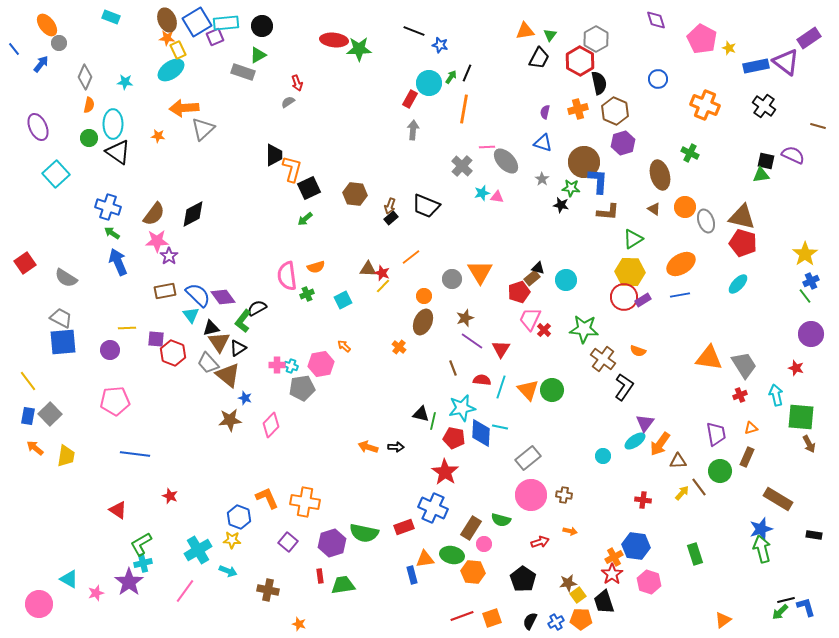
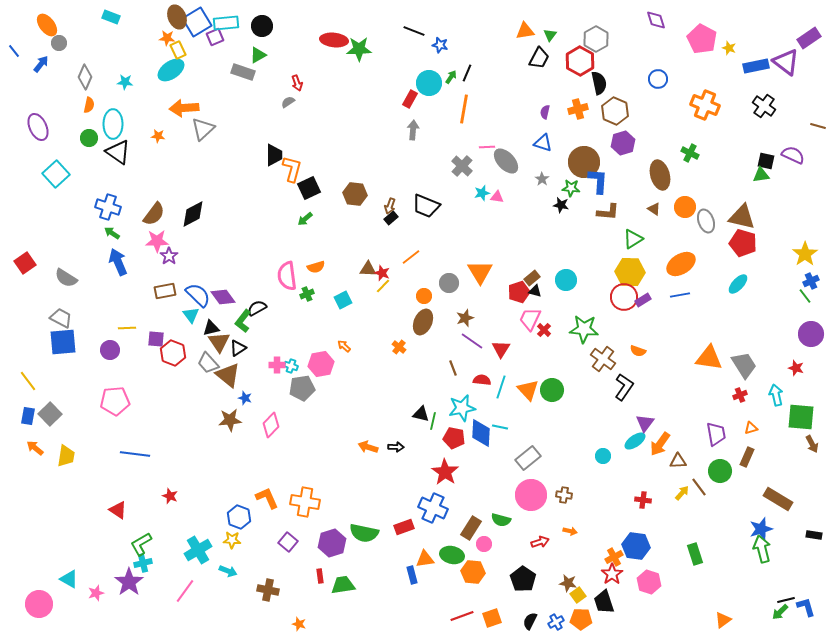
brown ellipse at (167, 20): moved 10 px right, 3 px up
blue line at (14, 49): moved 2 px down
black triangle at (538, 268): moved 3 px left, 23 px down
gray circle at (452, 279): moved 3 px left, 4 px down
brown arrow at (809, 444): moved 3 px right
brown star at (568, 583): rotated 18 degrees clockwise
